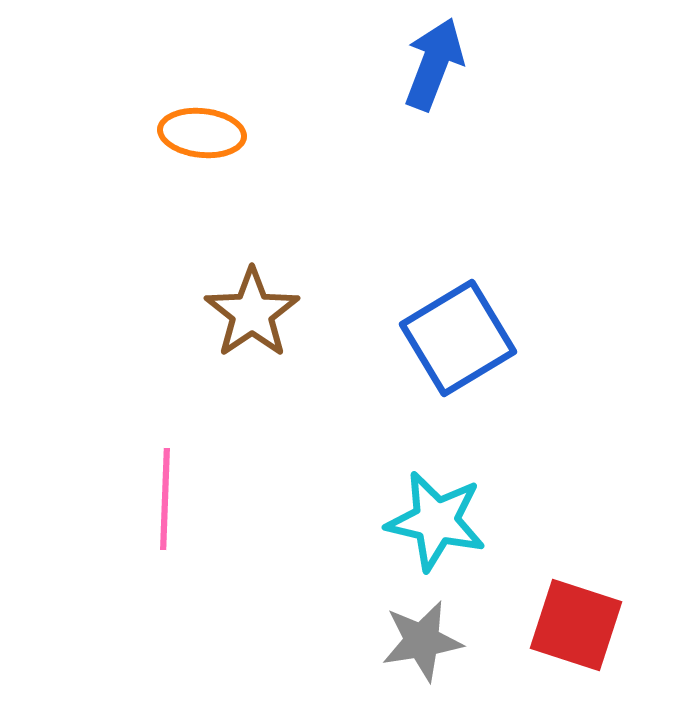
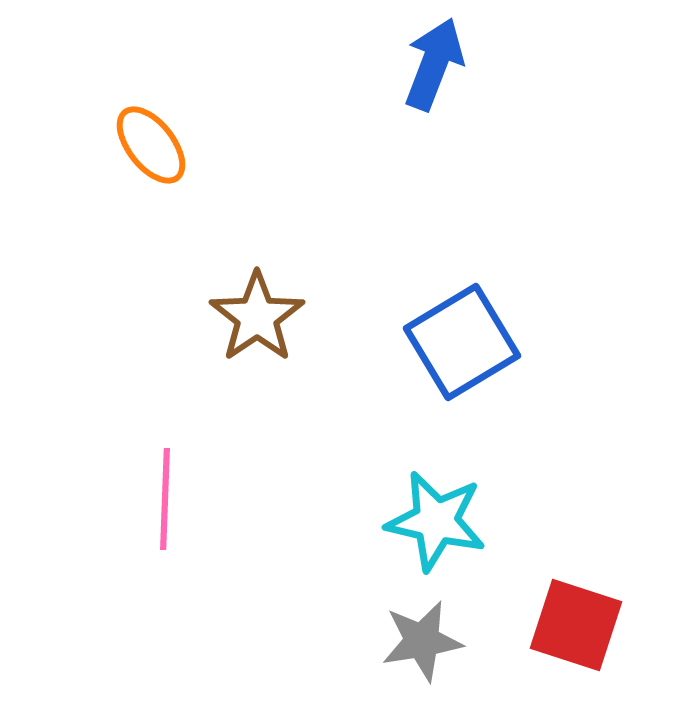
orange ellipse: moved 51 px left, 12 px down; rotated 46 degrees clockwise
brown star: moved 5 px right, 4 px down
blue square: moved 4 px right, 4 px down
